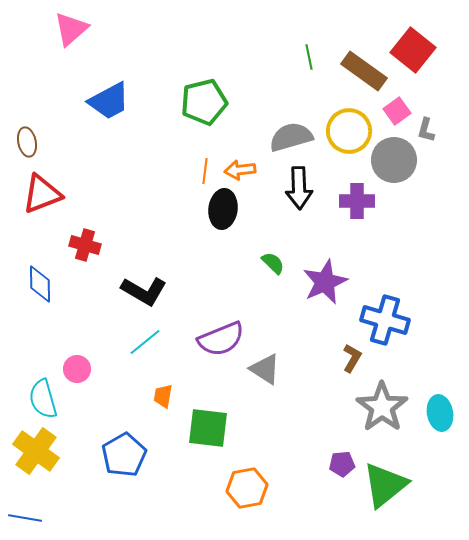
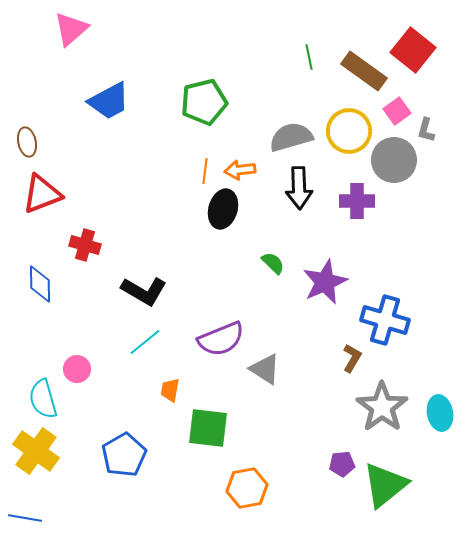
black ellipse: rotated 9 degrees clockwise
orange trapezoid: moved 7 px right, 6 px up
